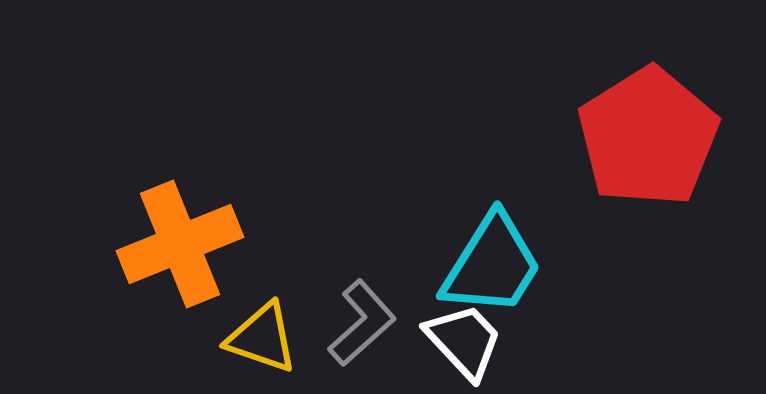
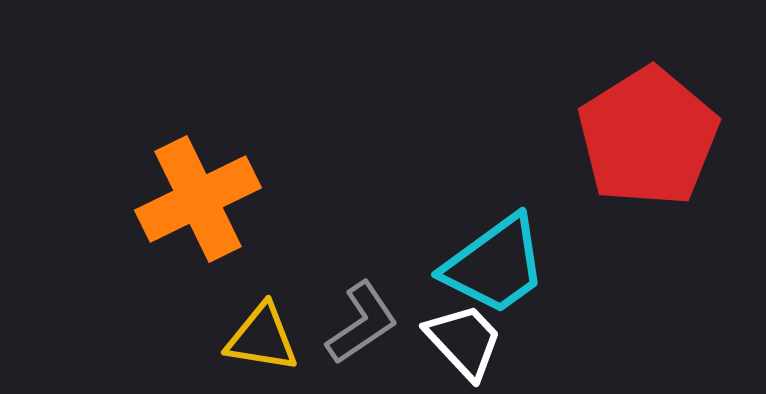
orange cross: moved 18 px right, 45 px up; rotated 4 degrees counterclockwise
cyan trapezoid: moved 3 px right; rotated 22 degrees clockwise
gray L-shape: rotated 8 degrees clockwise
yellow triangle: rotated 10 degrees counterclockwise
